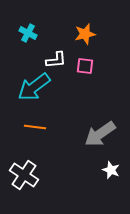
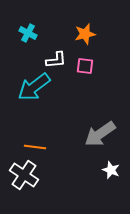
orange line: moved 20 px down
